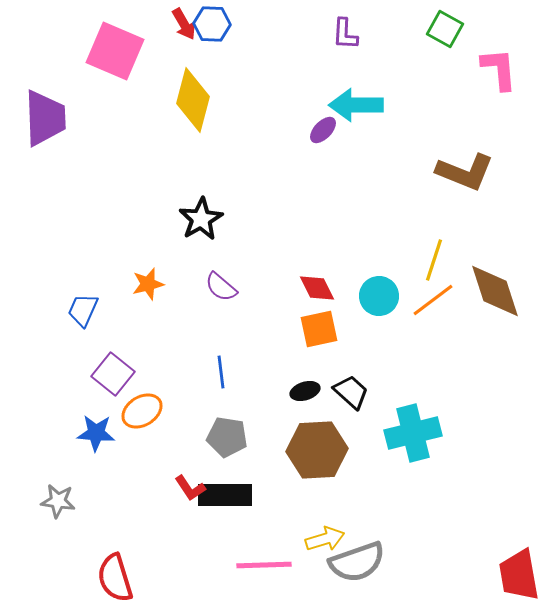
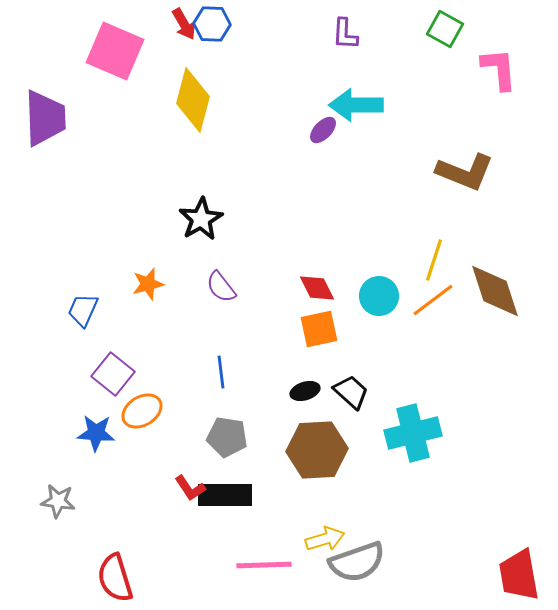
purple semicircle: rotated 12 degrees clockwise
